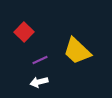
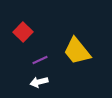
red square: moved 1 px left
yellow trapezoid: rotated 8 degrees clockwise
